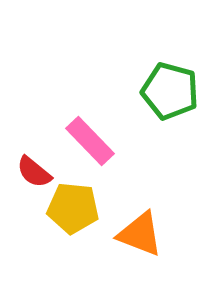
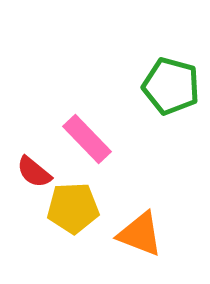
green pentagon: moved 1 px right, 5 px up
pink rectangle: moved 3 px left, 2 px up
yellow pentagon: rotated 9 degrees counterclockwise
